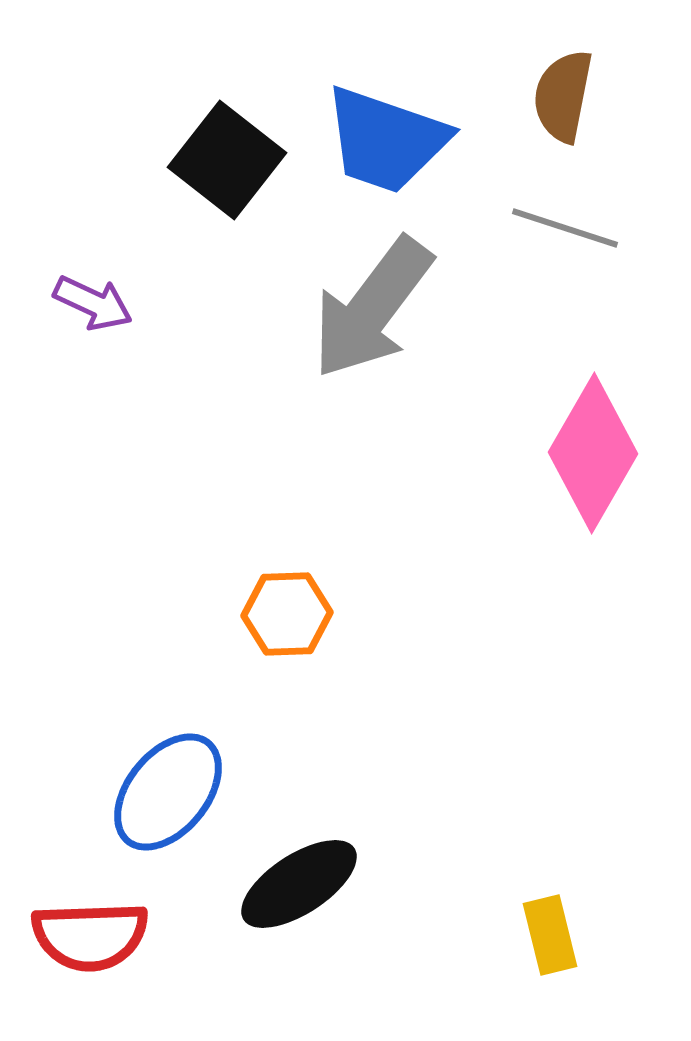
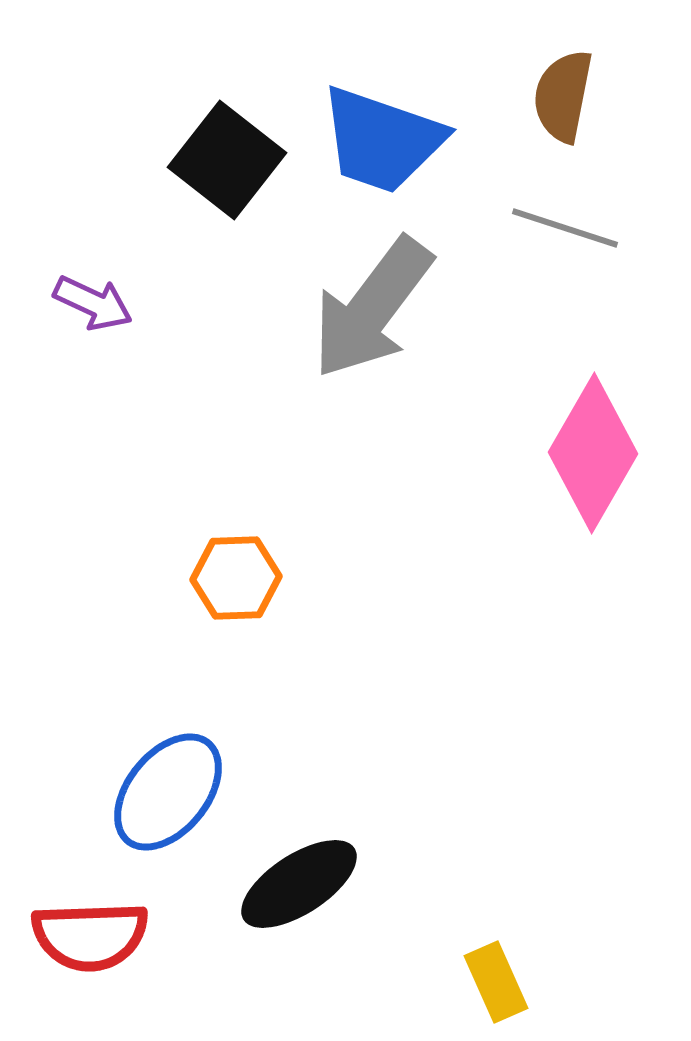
blue trapezoid: moved 4 px left
orange hexagon: moved 51 px left, 36 px up
yellow rectangle: moved 54 px left, 47 px down; rotated 10 degrees counterclockwise
